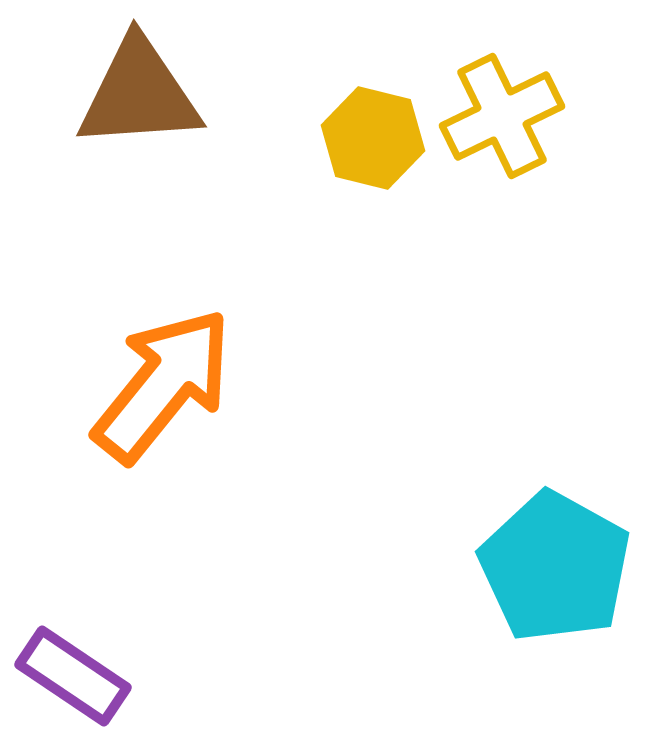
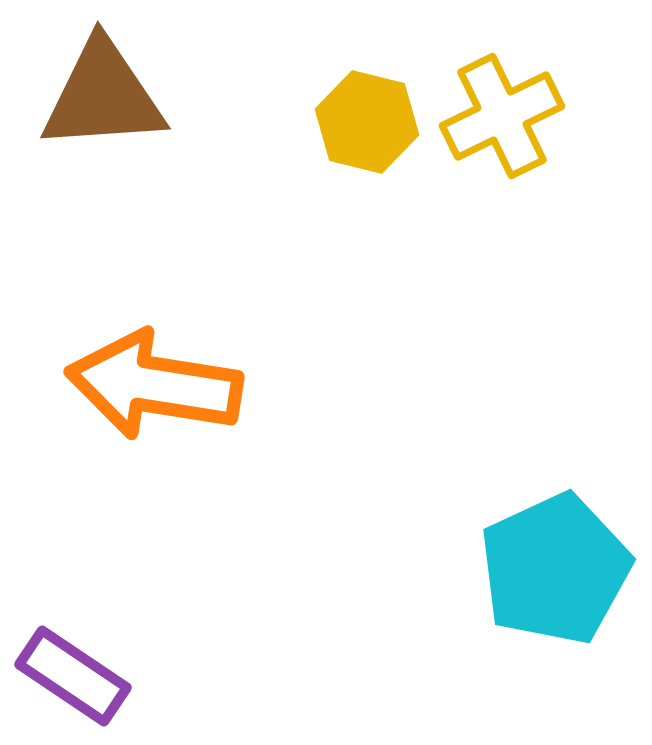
brown triangle: moved 36 px left, 2 px down
yellow hexagon: moved 6 px left, 16 px up
orange arrow: moved 9 px left; rotated 120 degrees counterclockwise
cyan pentagon: moved 2 px down; rotated 18 degrees clockwise
